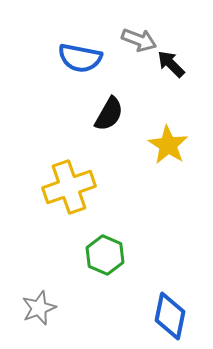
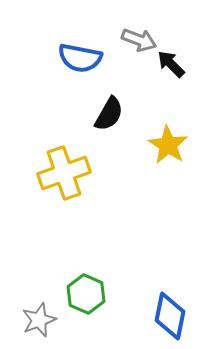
yellow cross: moved 5 px left, 14 px up
green hexagon: moved 19 px left, 39 px down
gray star: moved 12 px down
